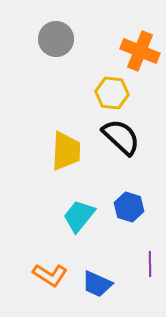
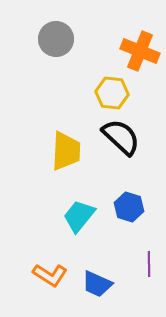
purple line: moved 1 px left
